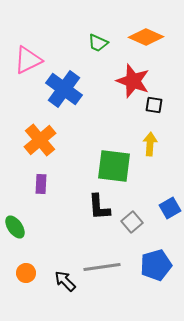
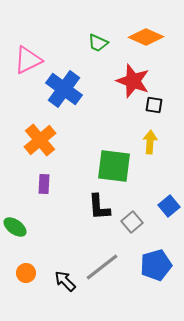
yellow arrow: moved 2 px up
purple rectangle: moved 3 px right
blue square: moved 1 px left, 2 px up; rotated 10 degrees counterclockwise
green ellipse: rotated 20 degrees counterclockwise
gray line: rotated 30 degrees counterclockwise
